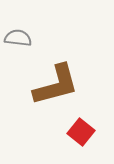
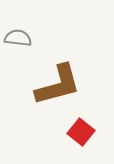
brown L-shape: moved 2 px right
